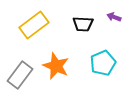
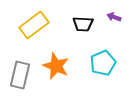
gray rectangle: rotated 24 degrees counterclockwise
